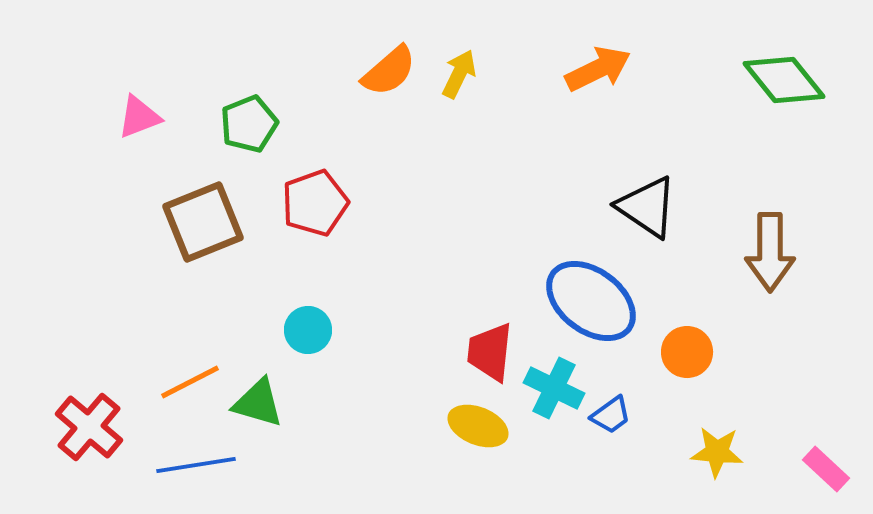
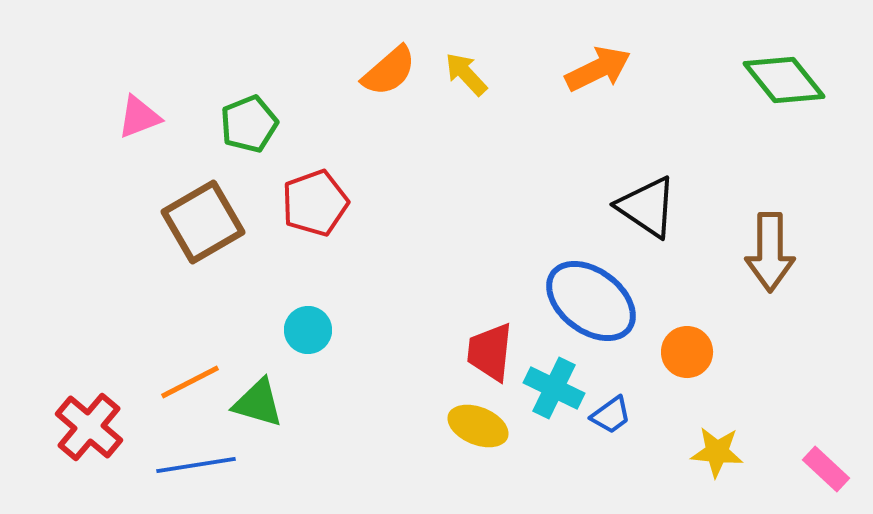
yellow arrow: moved 7 px right; rotated 69 degrees counterclockwise
brown square: rotated 8 degrees counterclockwise
